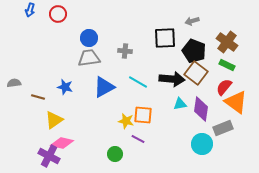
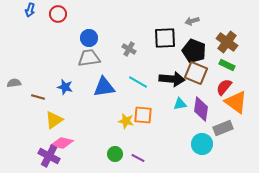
gray cross: moved 4 px right, 2 px up; rotated 24 degrees clockwise
brown square: rotated 15 degrees counterclockwise
blue triangle: rotated 20 degrees clockwise
purple line: moved 19 px down
